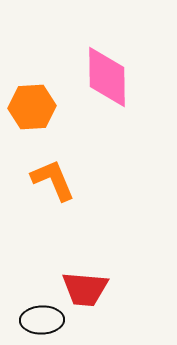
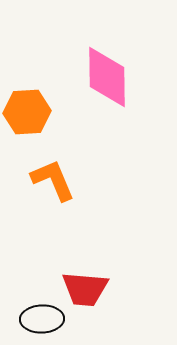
orange hexagon: moved 5 px left, 5 px down
black ellipse: moved 1 px up
